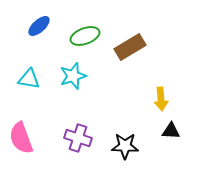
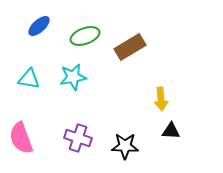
cyan star: moved 1 px down; rotated 8 degrees clockwise
